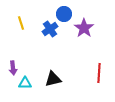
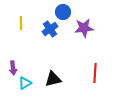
blue circle: moved 1 px left, 2 px up
yellow line: rotated 16 degrees clockwise
purple star: rotated 30 degrees clockwise
red line: moved 4 px left
cyan triangle: rotated 32 degrees counterclockwise
